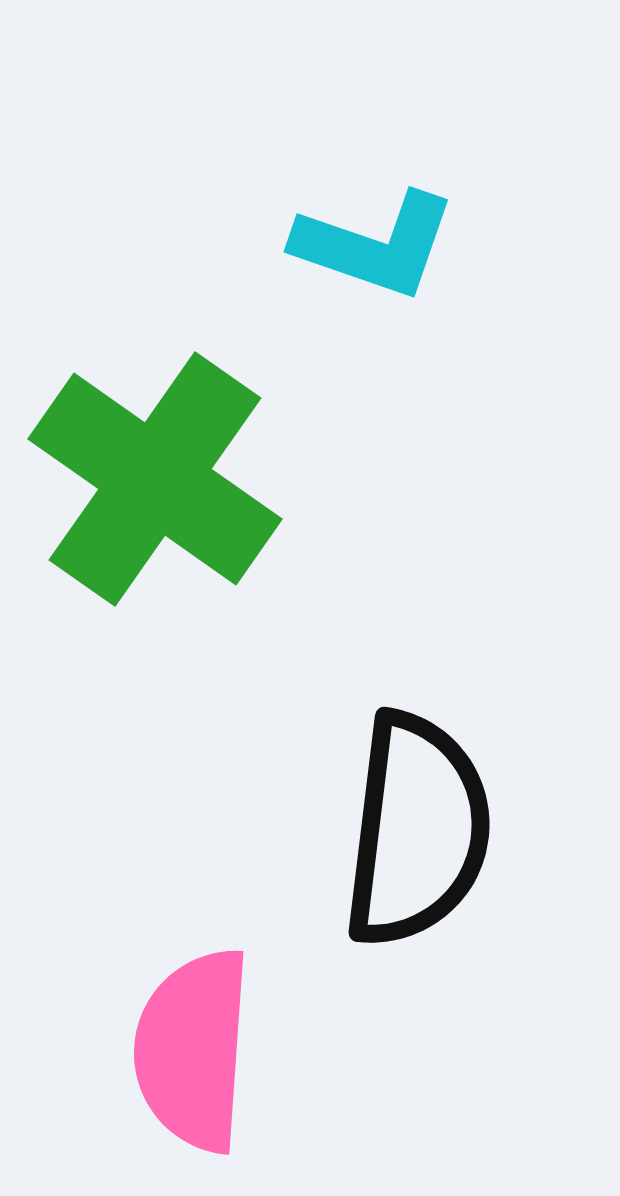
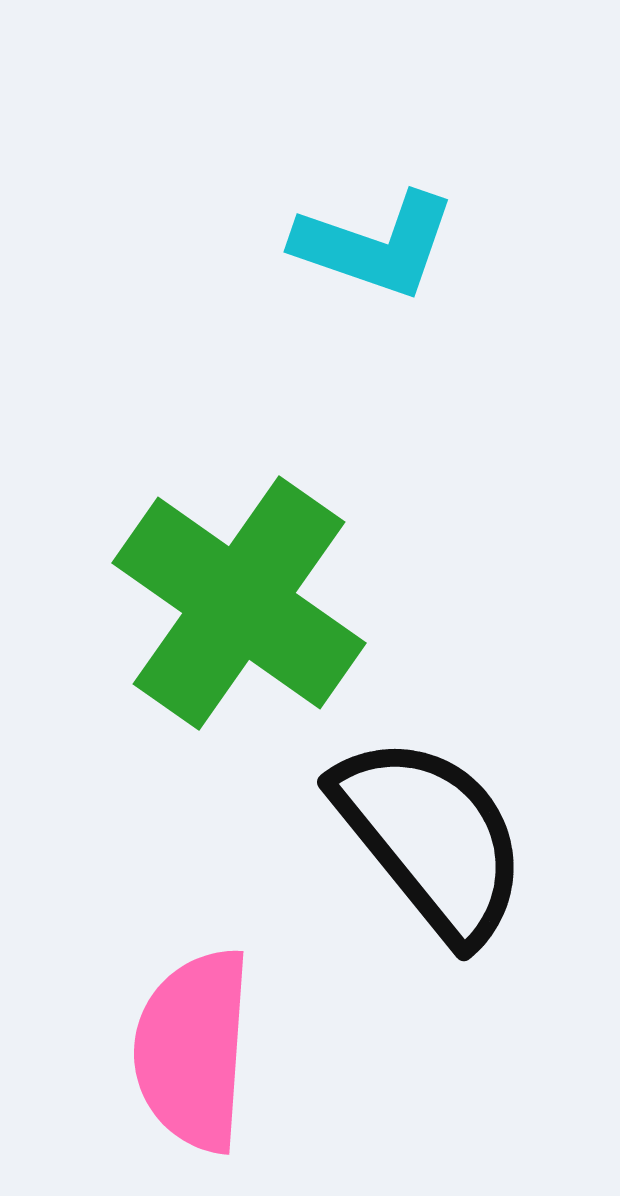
green cross: moved 84 px right, 124 px down
black semicircle: moved 14 px right, 8 px down; rotated 46 degrees counterclockwise
